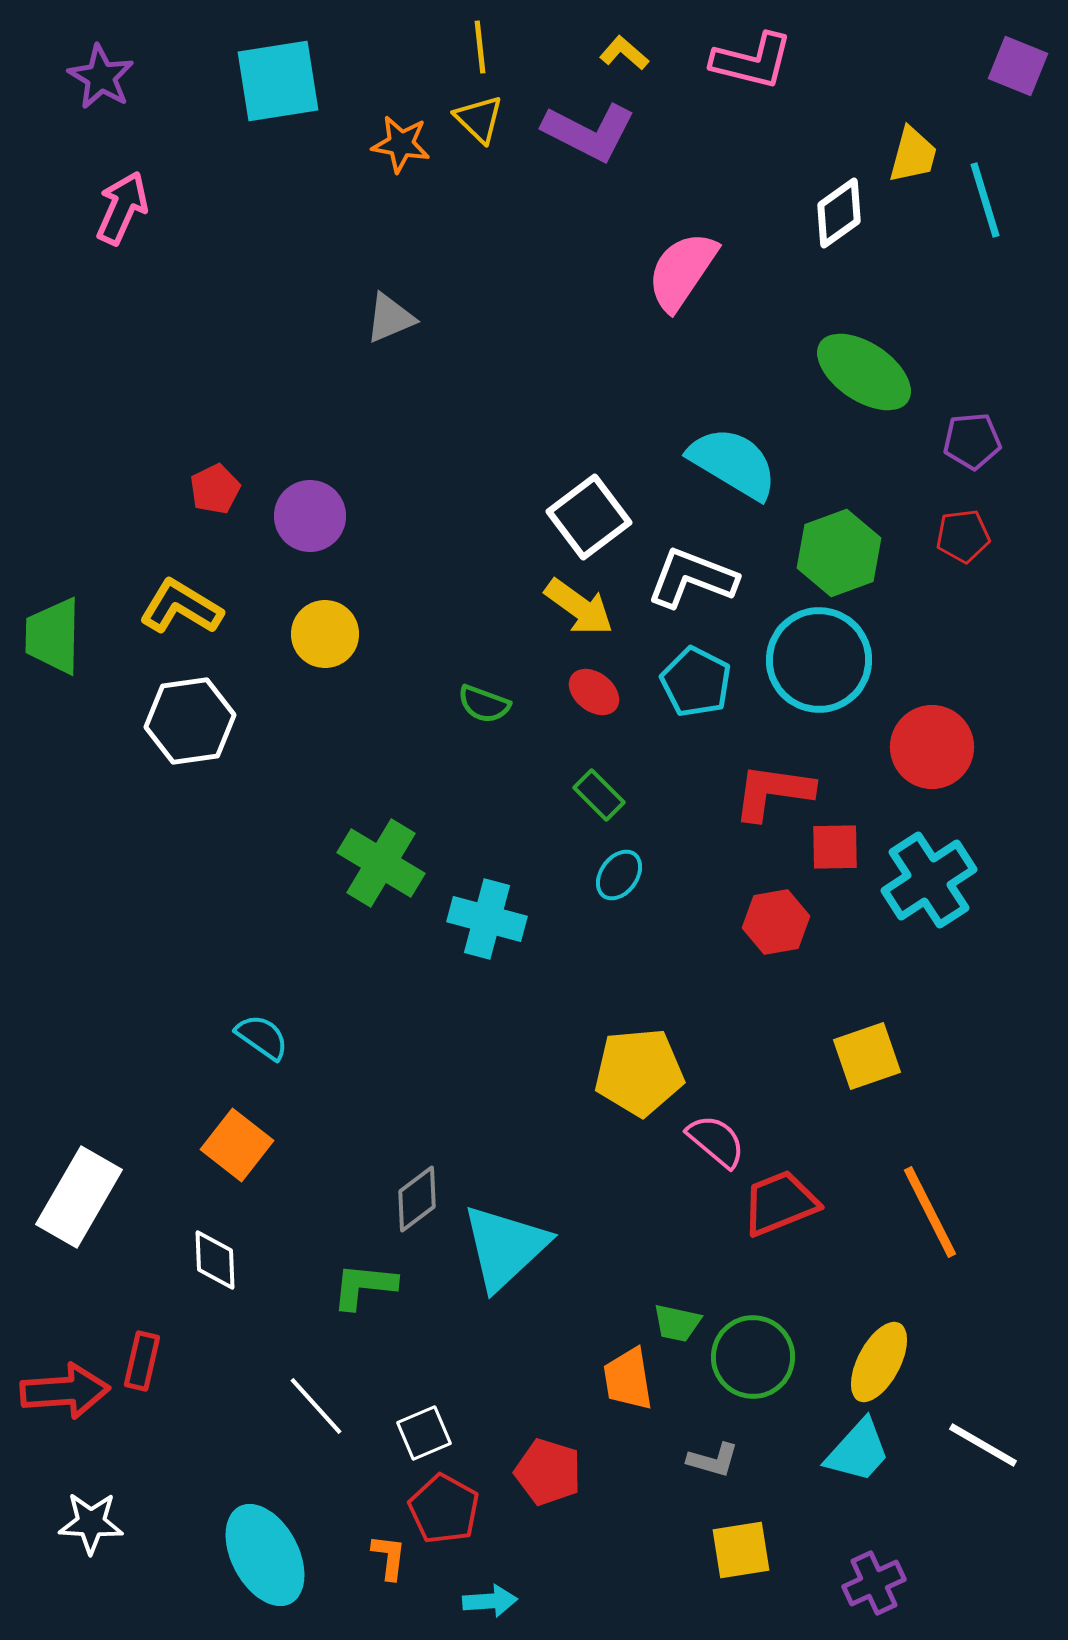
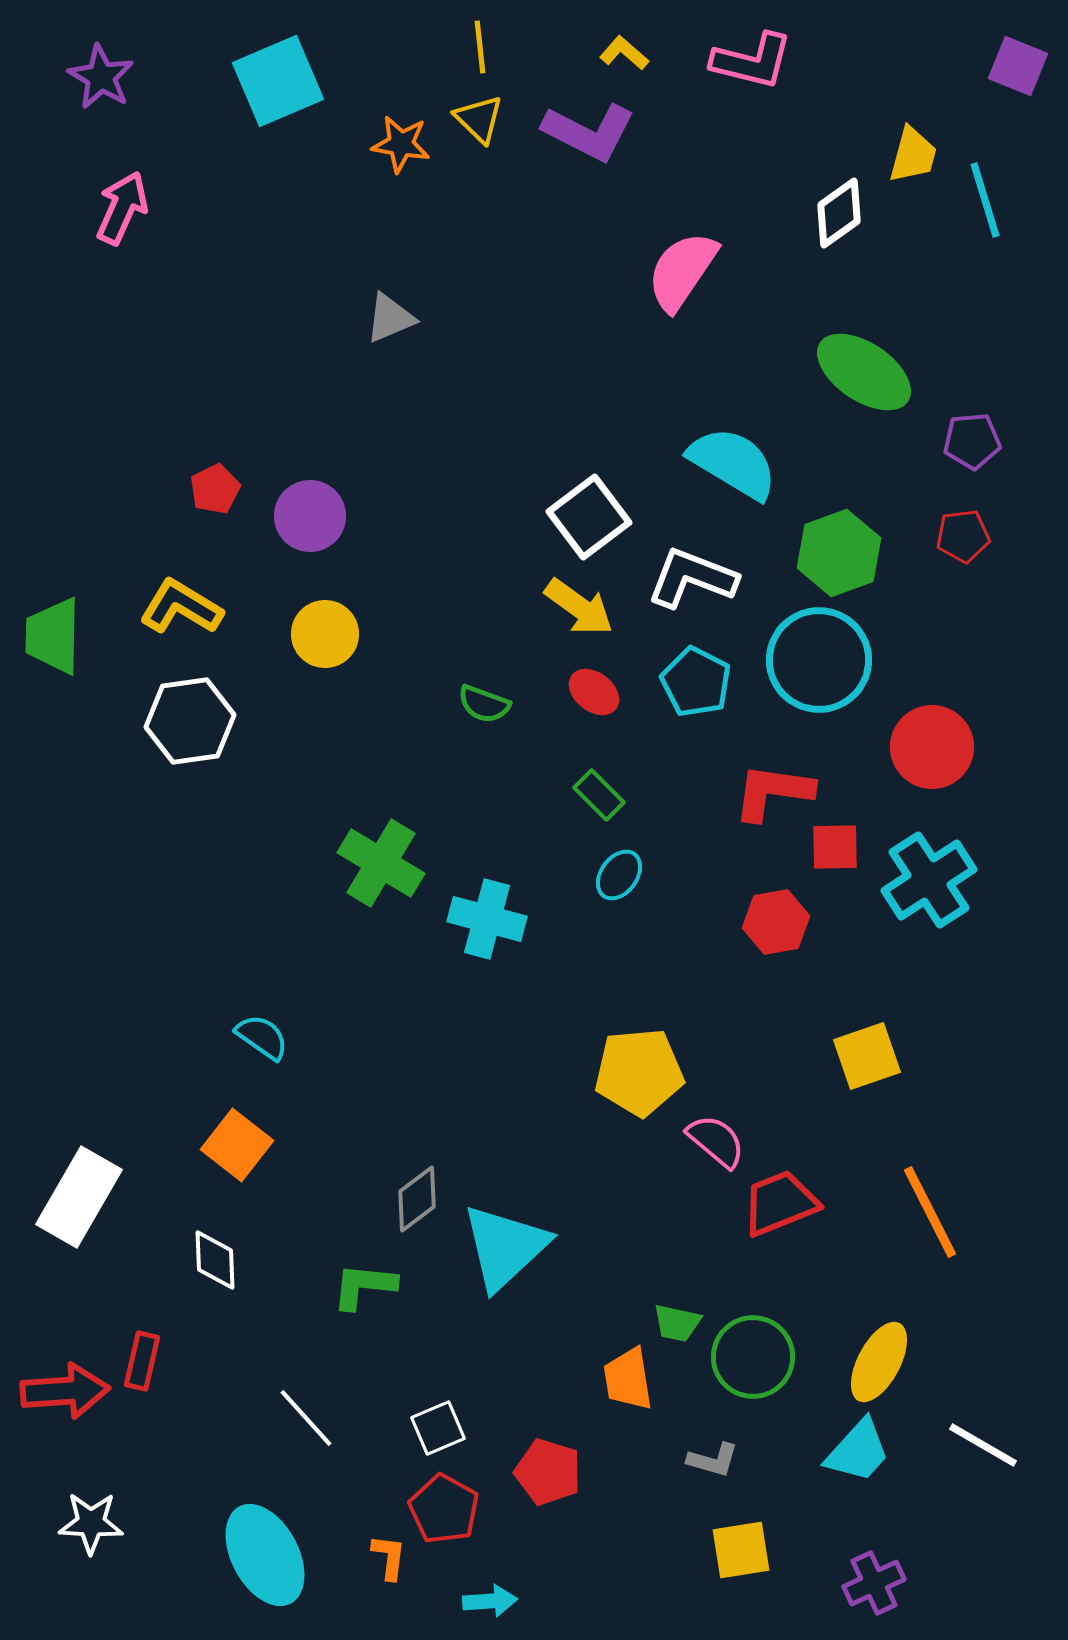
cyan square at (278, 81): rotated 14 degrees counterclockwise
white line at (316, 1406): moved 10 px left, 12 px down
white square at (424, 1433): moved 14 px right, 5 px up
